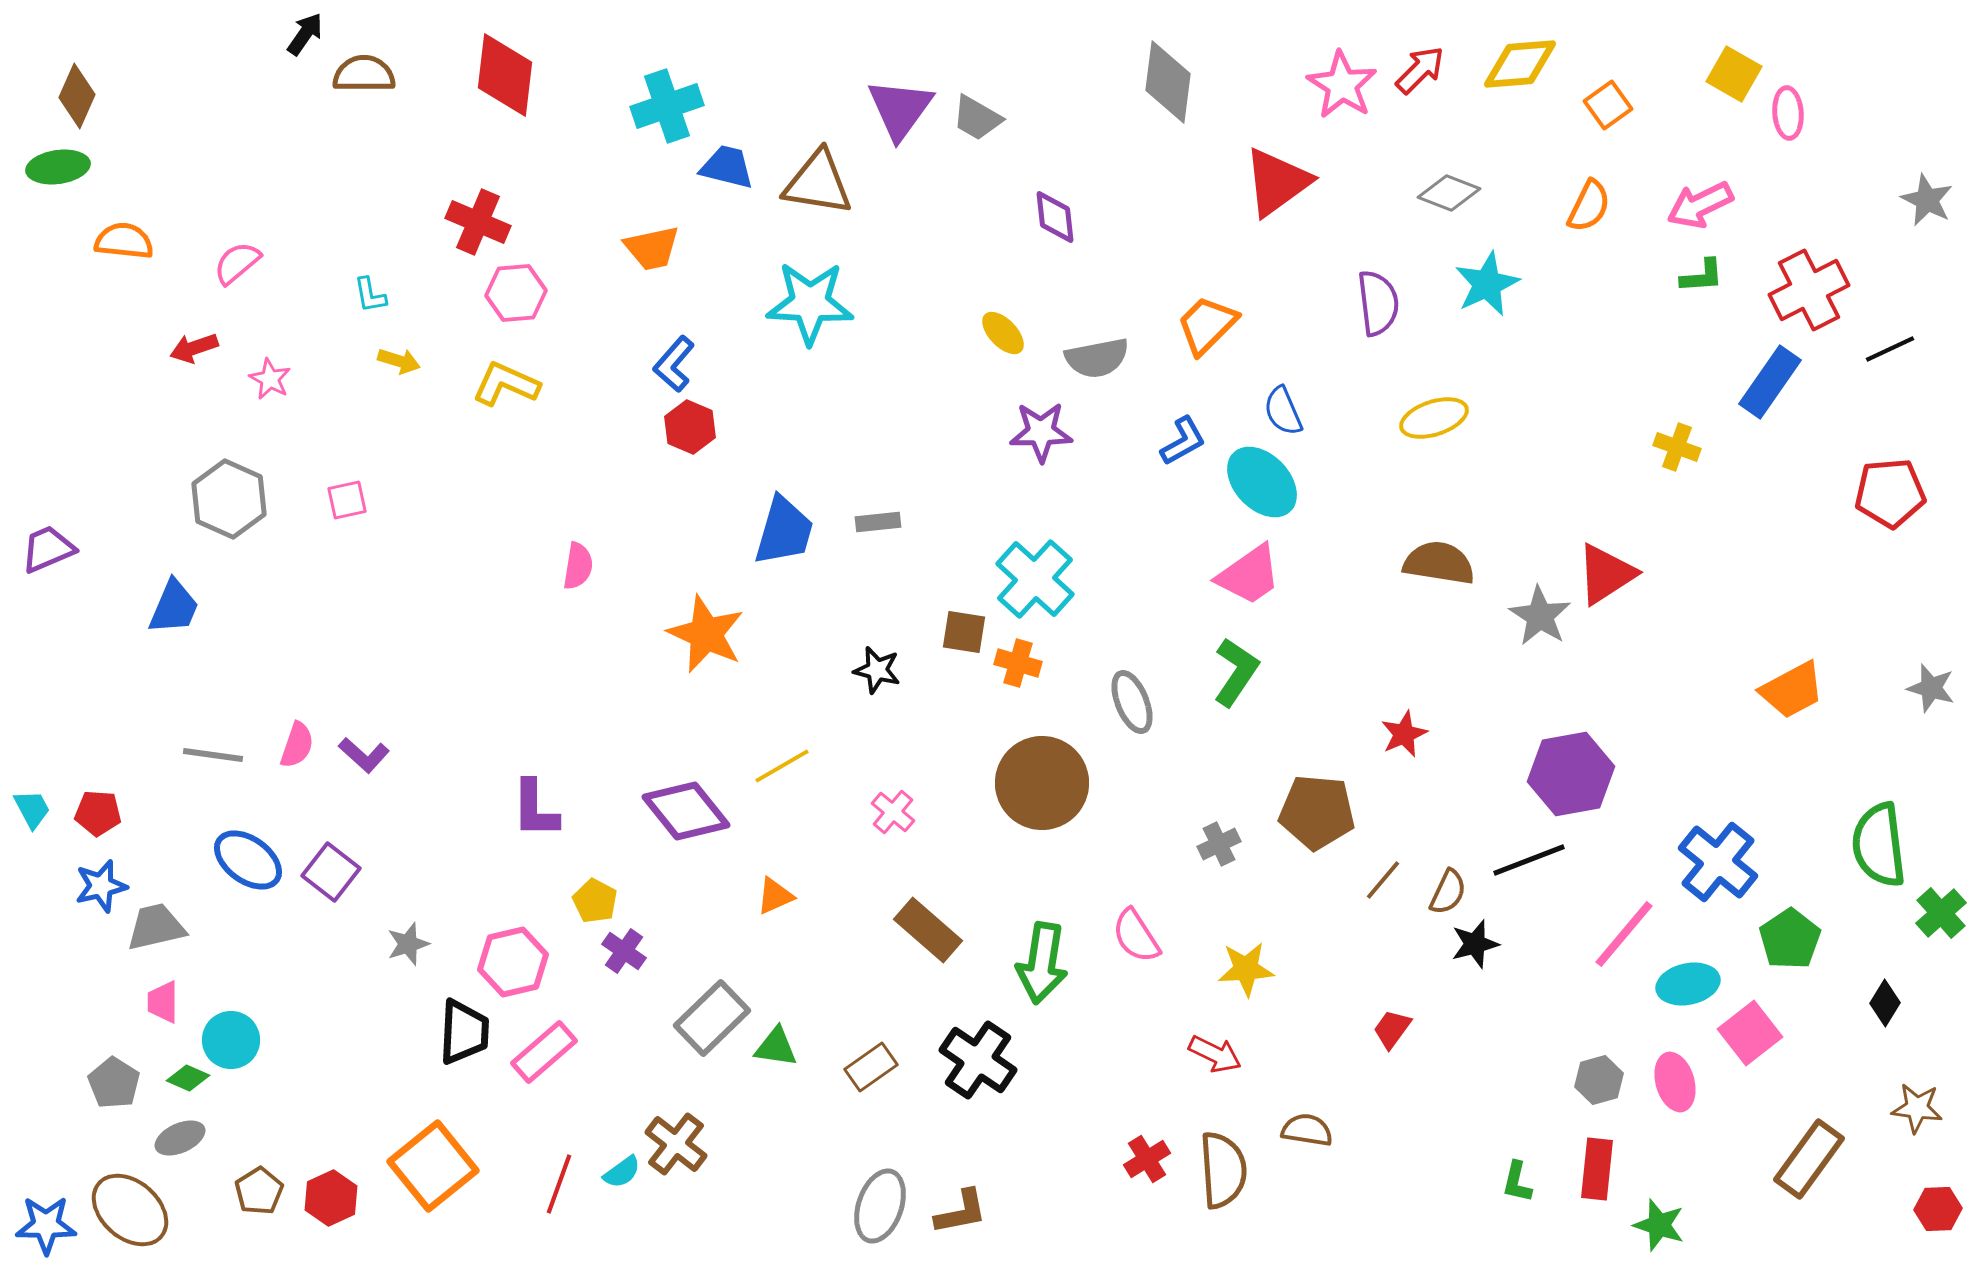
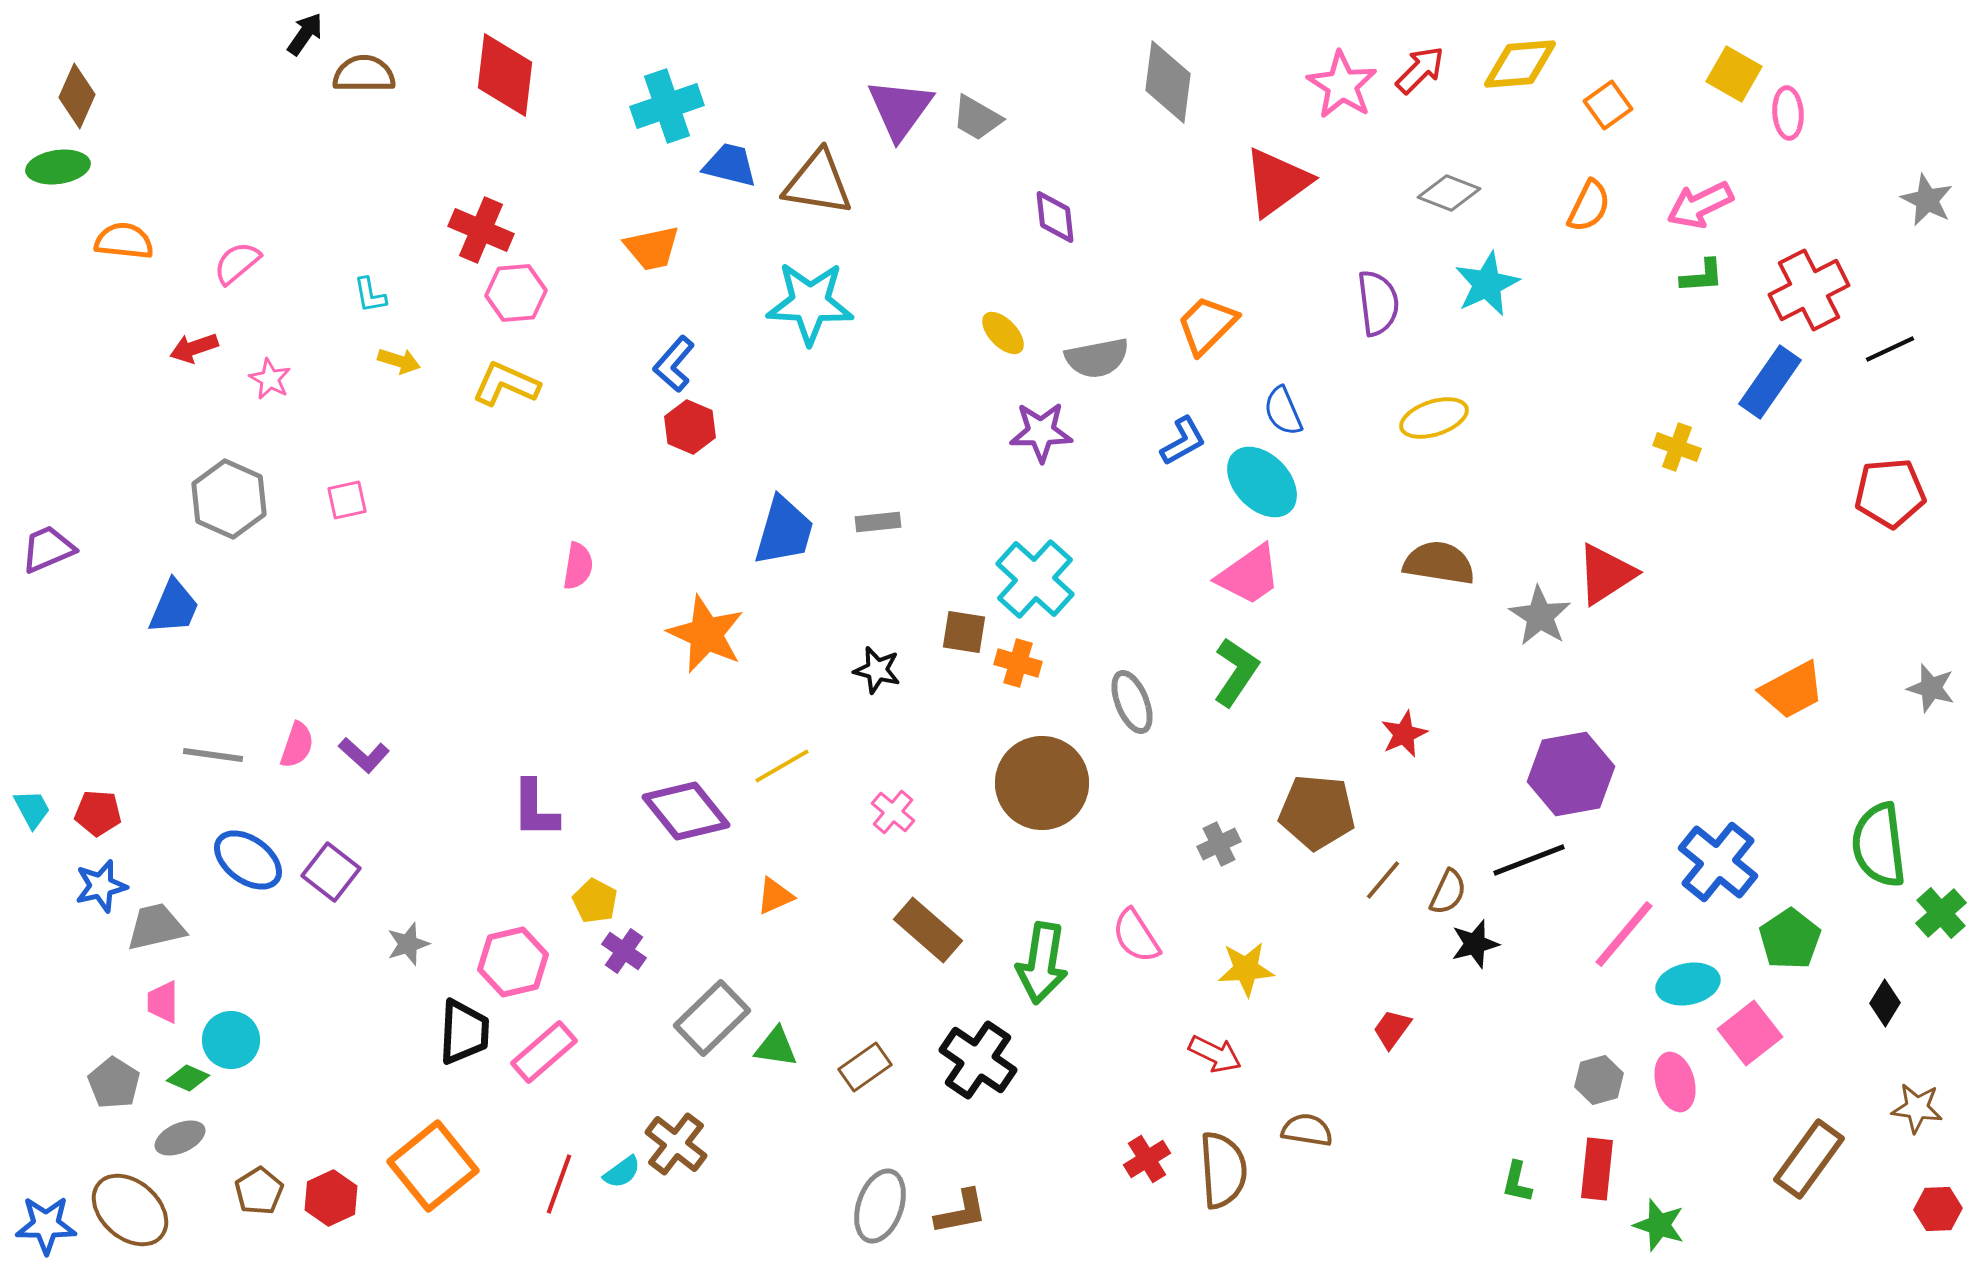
blue trapezoid at (727, 167): moved 3 px right, 2 px up
red cross at (478, 222): moved 3 px right, 8 px down
brown rectangle at (871, 1067): moved 6 px left
